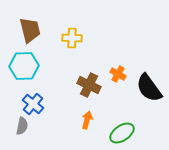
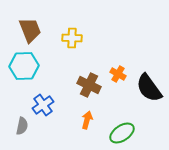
brown trapezoid: rotated 8 degrees counterclockwise
blue cross: moved 10 px right, 1 px down; rotated 15 degrees clockwise
